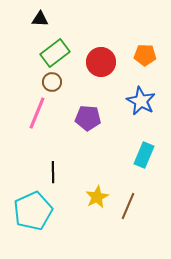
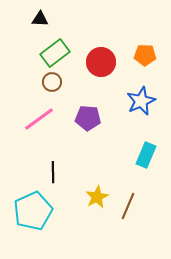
blue star: rotated 20 degrees clockwise
pink line: moved 2 px right, 6 px down; rotated 32 degrees clockwise
cyan rectangle: moved 2 px right
